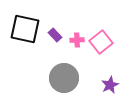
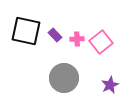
black square: moved 1 px right, 2 px down
pink cross: moved 1 px up
